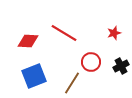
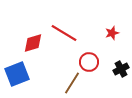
red star: moved 2 px left
red diamond: moved 5 px right, 2 px down; rotated 20 degrees counterclockwise
red circle: moved 2 px left
black cross: moved 3 px down
blue square: moved 17 px left, 2 px up
